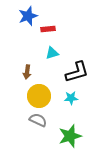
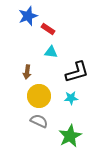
red rectangle: rotated 40 degrees clockwise
cyan triangle: moved 1 px left, 1 px up; rotated 24 degrees clockwise
gray semicircle: moved 1 px right, 1 px down
green star: rotated 10 degrees counterclockwise
